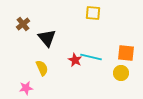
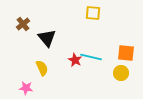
pink star: rotated 16 degrees clockwise
